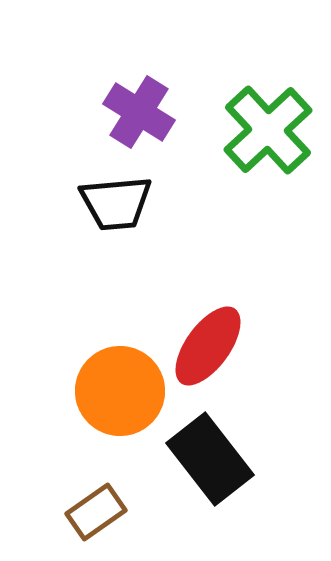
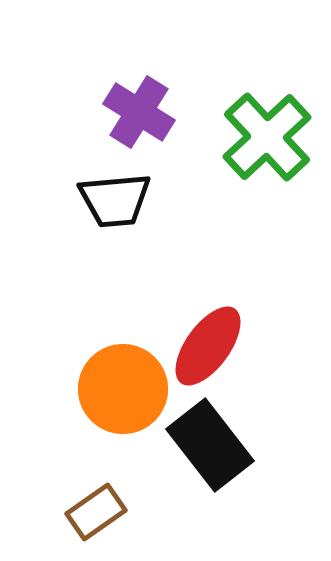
green cross: moved 1 px left, 7 px down
black trapezoid: moved 1 px left, 3 px up
orange circle: moved 3 px right, 2 px up
black rectangle: moved 14 px up
